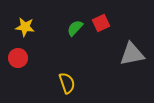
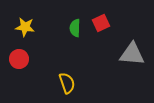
green semicircle: rotated 42 degrees counterclockwise
gray triangle: rotated 16 degrees clockwise
red circle: moved 1 px right, 1 px down
